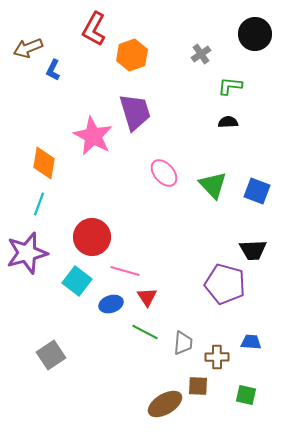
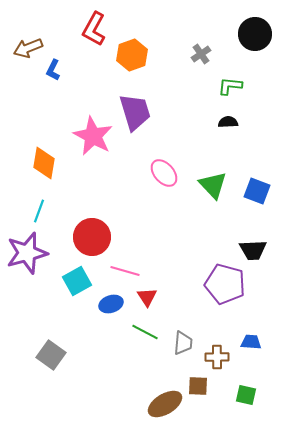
cyan line: moved 7 px down
cyan square: rotated 24 degrees clockwise
gray square: rotated 20 degrees counterclockwise
